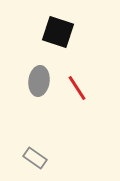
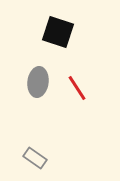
gray ellipse: moved 1 px left, 1 px down
